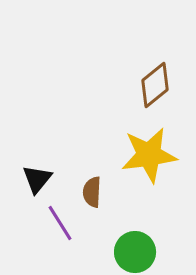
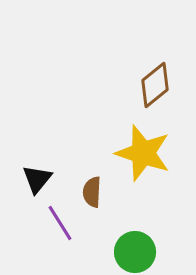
yellow star: moved 6 px left, 2 px up; rotated 26 degrees clockwise
